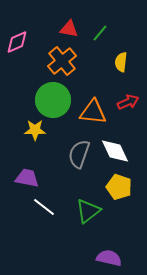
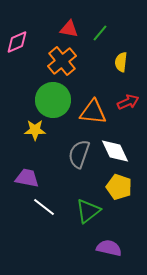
purple semicircle: moved 10 px up
